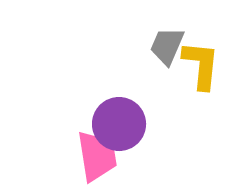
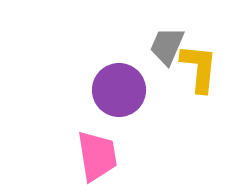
yellow L-shape: moved 2 px left, 3 px down
purple circle: moved 34 px up
